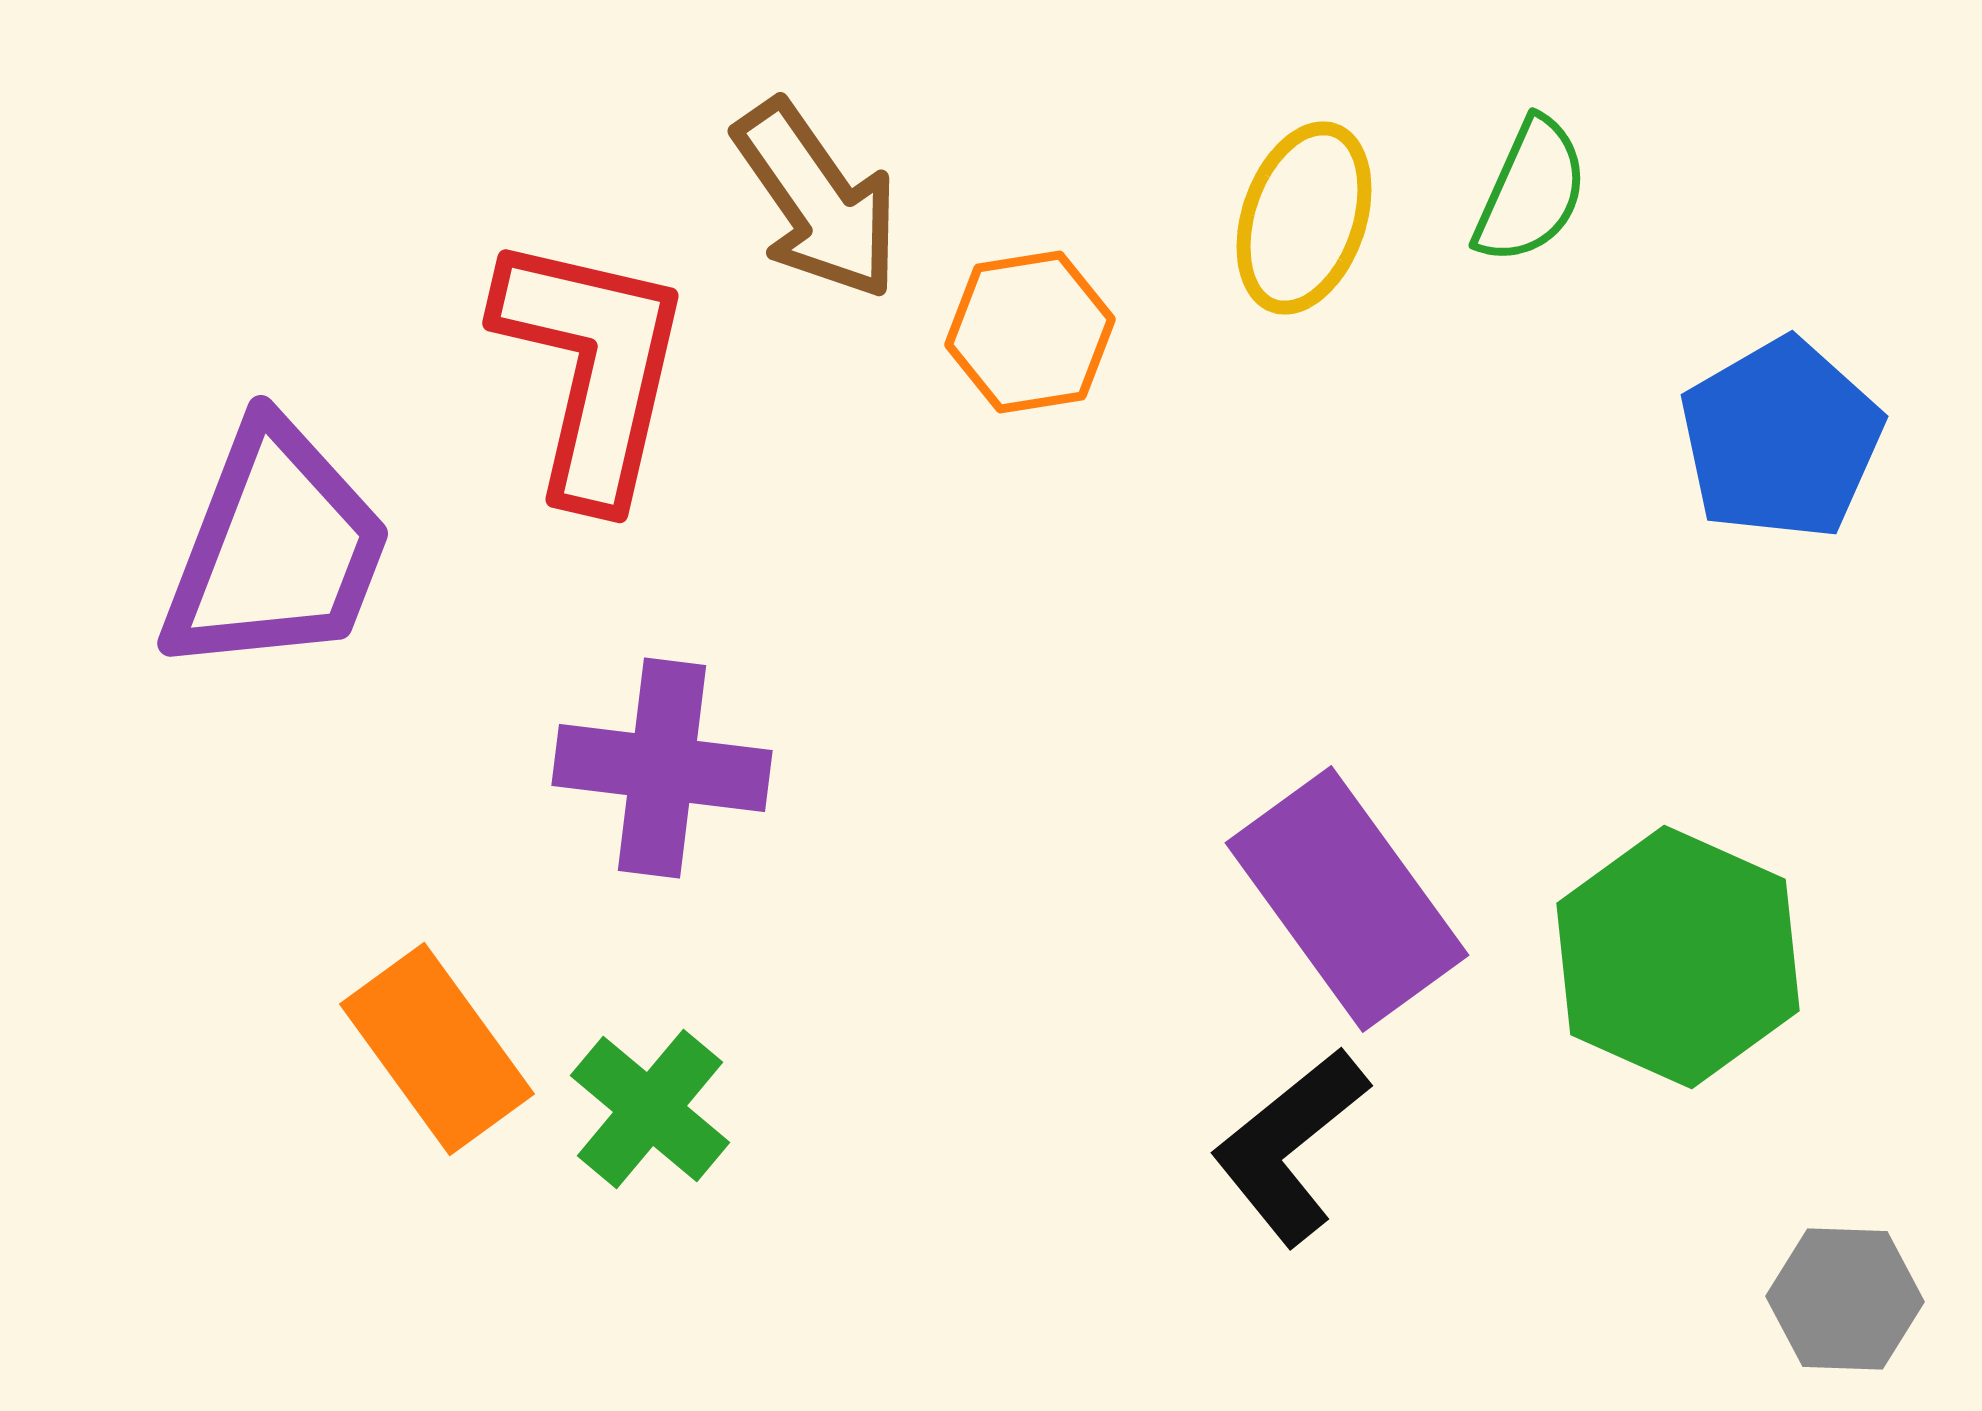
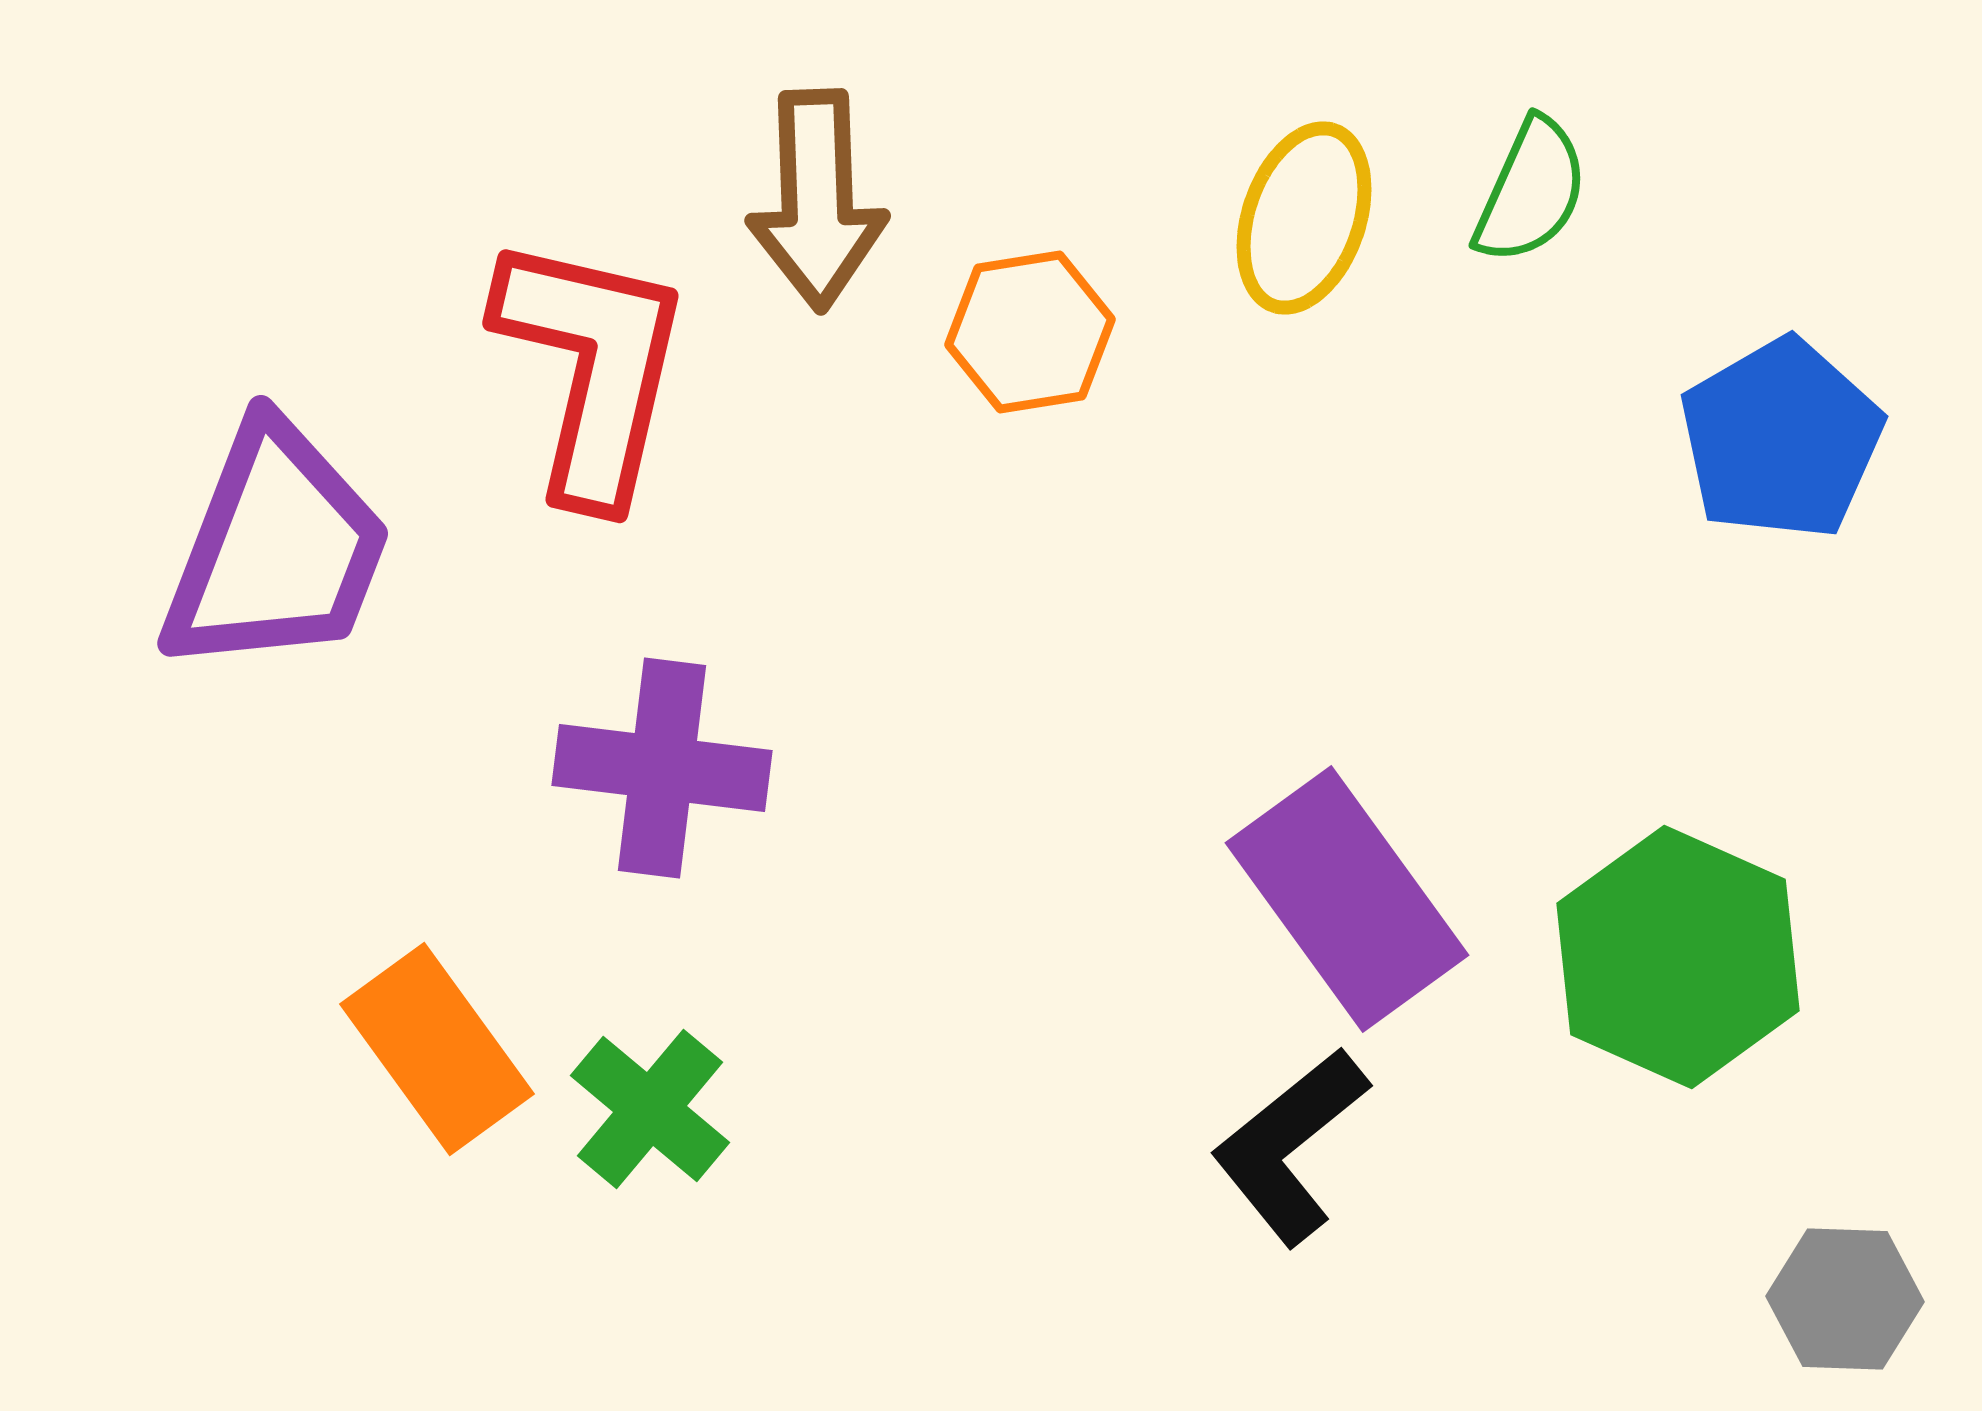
brown arrow: rotated 33 degrees clockwise
